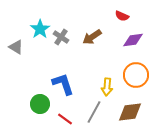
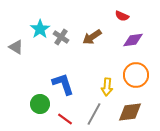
gray line: moved 2 px down
